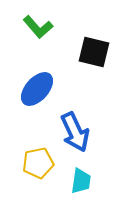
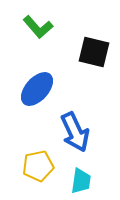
yellow pentagon: moved 3 px down
